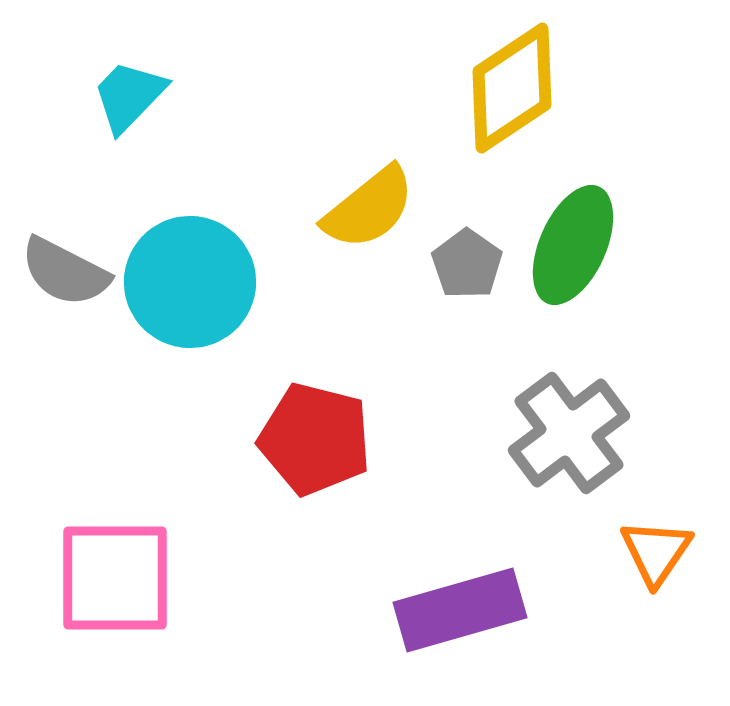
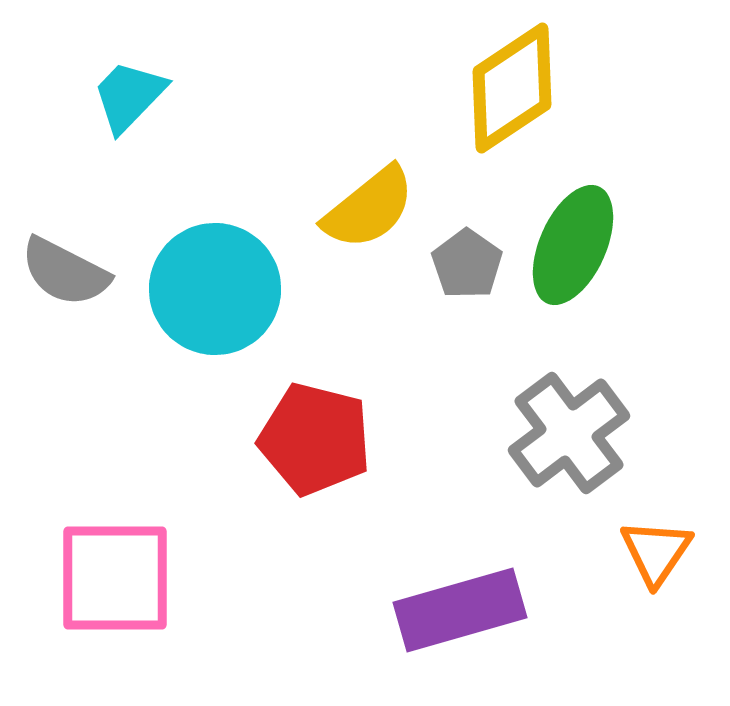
cyan circle: moved 25 px right, 7 px down
